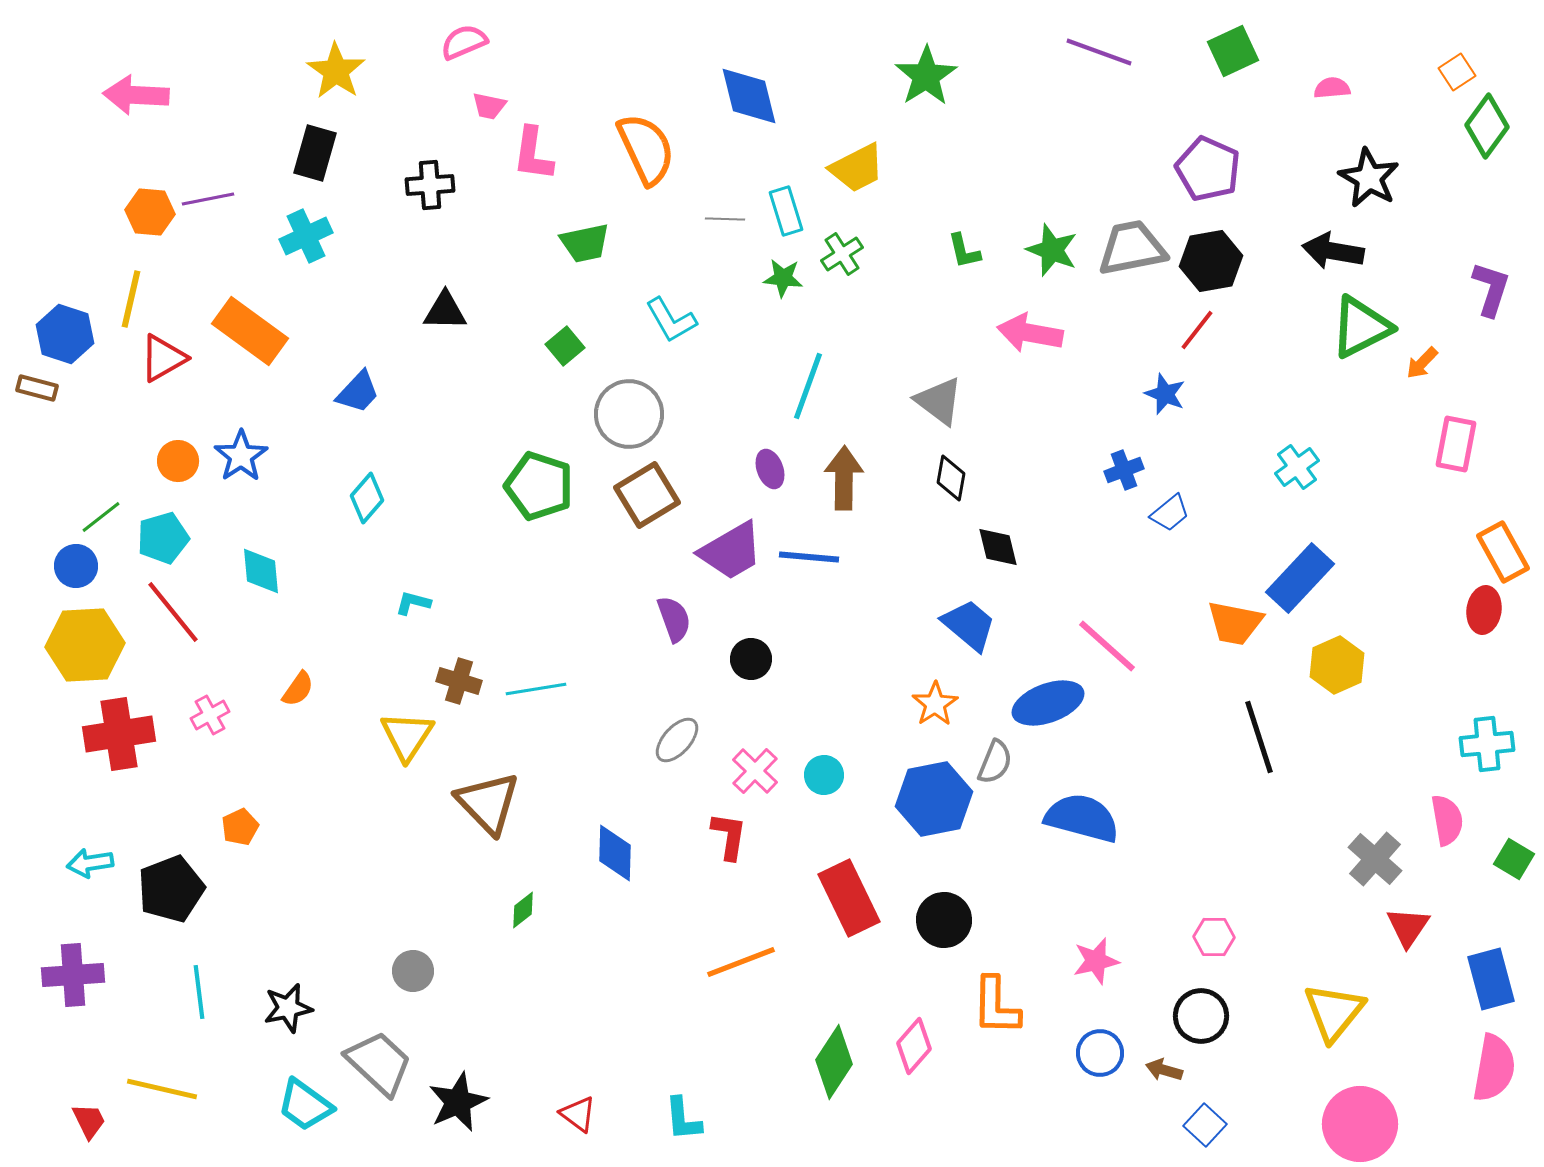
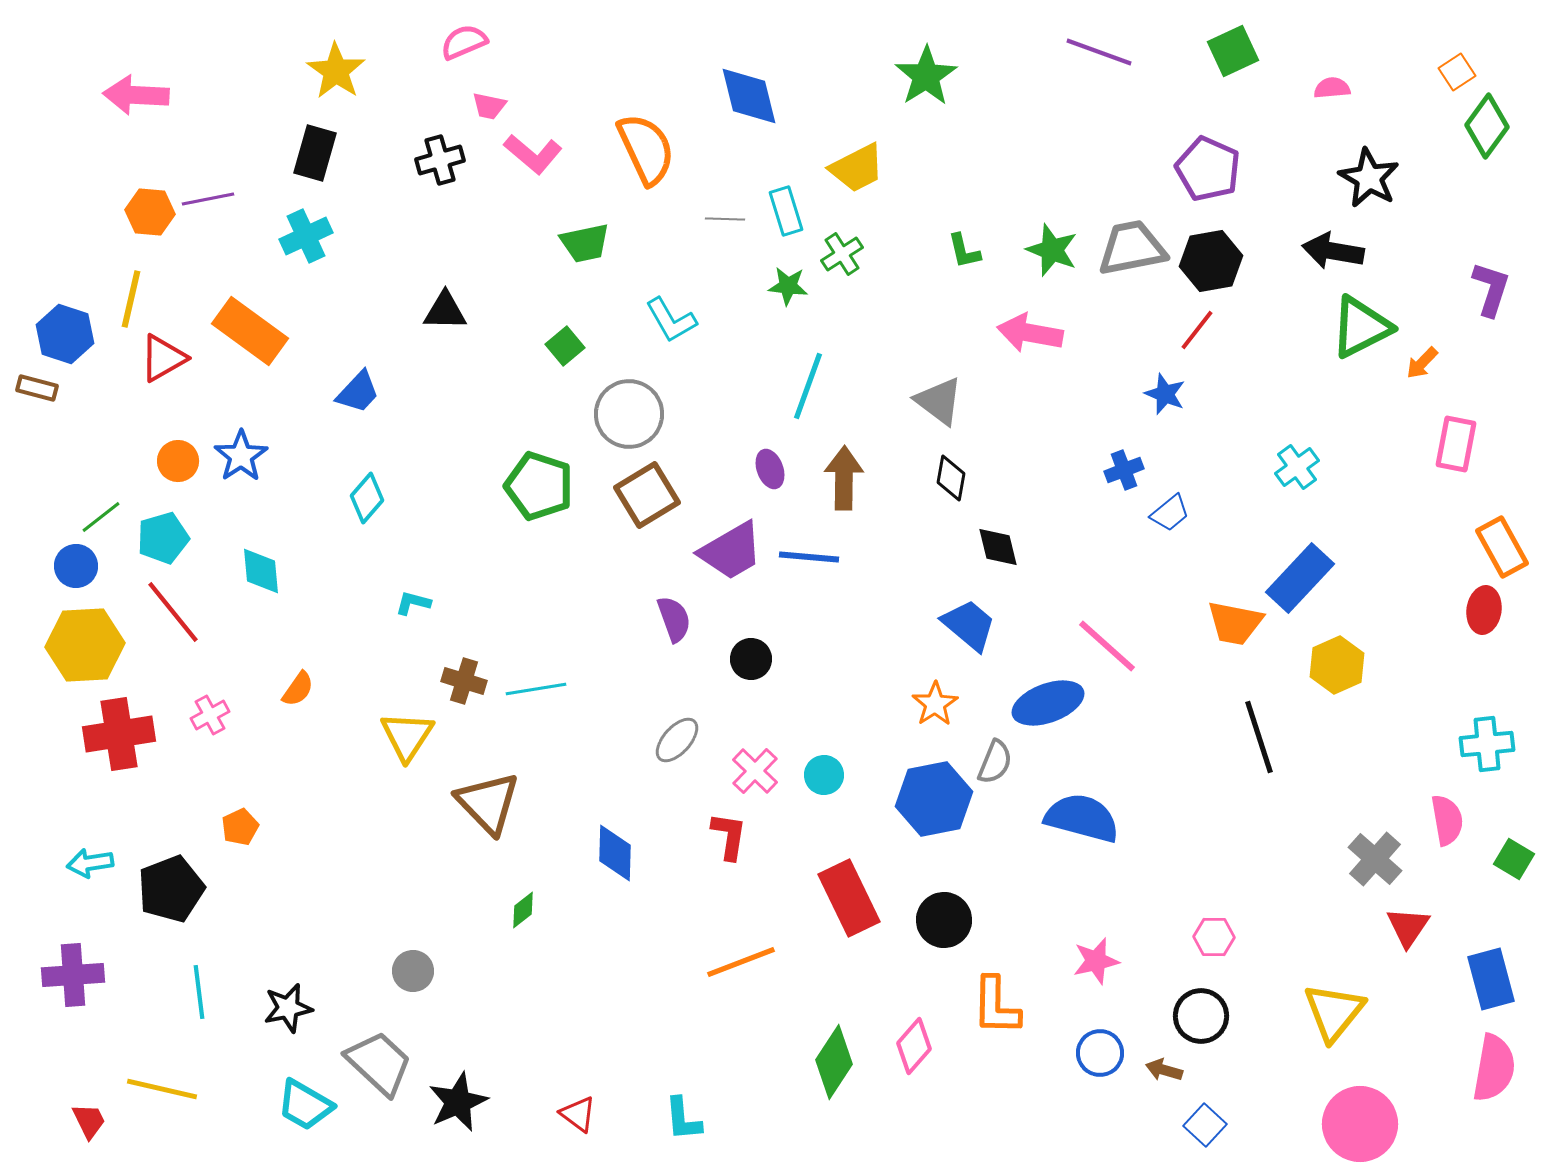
pink L-shape at (533, 154): rotated 58 degrees counterclockwise
black cross at (430, 185): moved 10 px right, 25 px up; rotated 12 degrees counterclockwise
green star at (783, 278): moved 5 px right, 8 px down
orange rectangle at (1503, 552): moved 1 px left, 5 px up
brown cross at (459, 681): moved 5 px right
cyan trapezoid at (305, 1105): rotated 6 degrees counterclockwise
